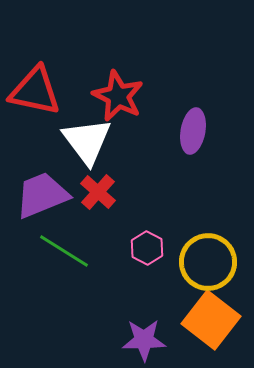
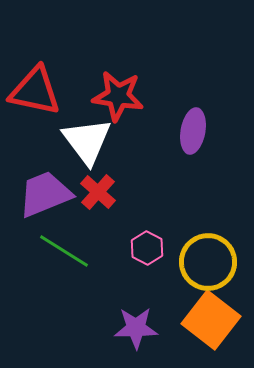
red star: rotated 18 degrees counterclockwise
purple trapezoid: moved 3 px right, 1 px up
purple star: moved 8 px left, 12 px up
